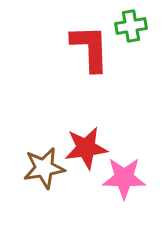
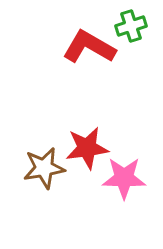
green cross: rotated 8 degrees counterclockwise
red L-shape: moved 1 px left, 1 px up; rotated 58 degrees counterclockwise
red star: moved 1 px right
